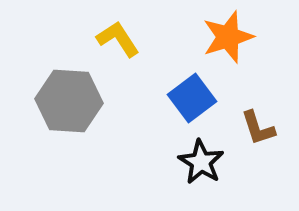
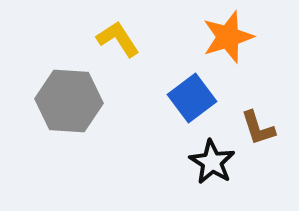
black star: moved 11 px right
